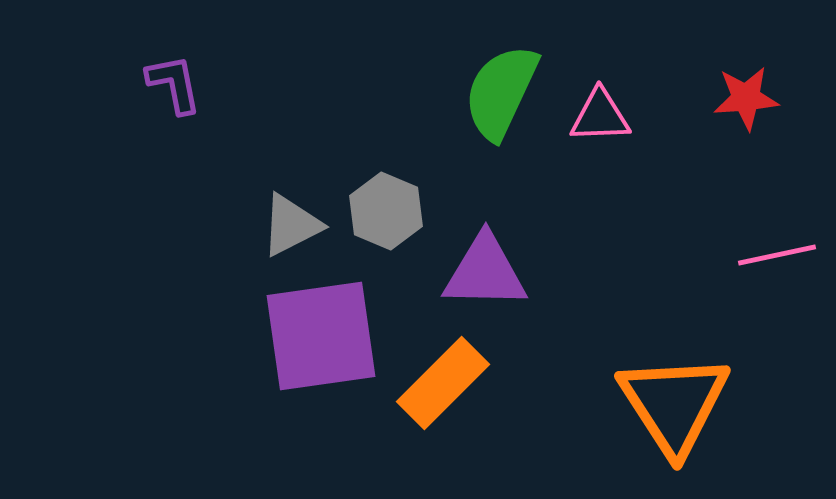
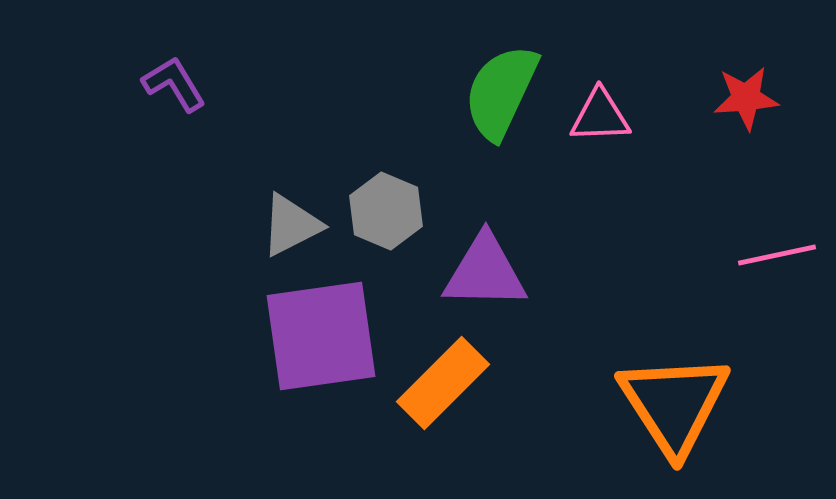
purple L-shape: rotated 20 degrees counterclockwise
